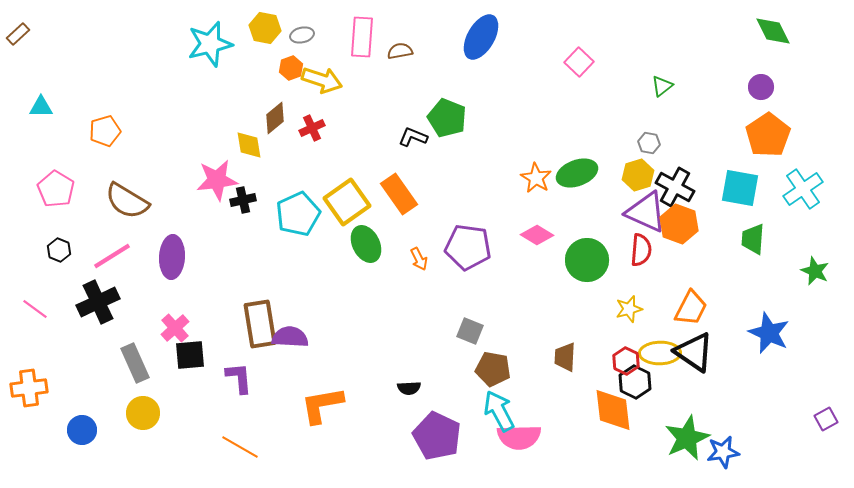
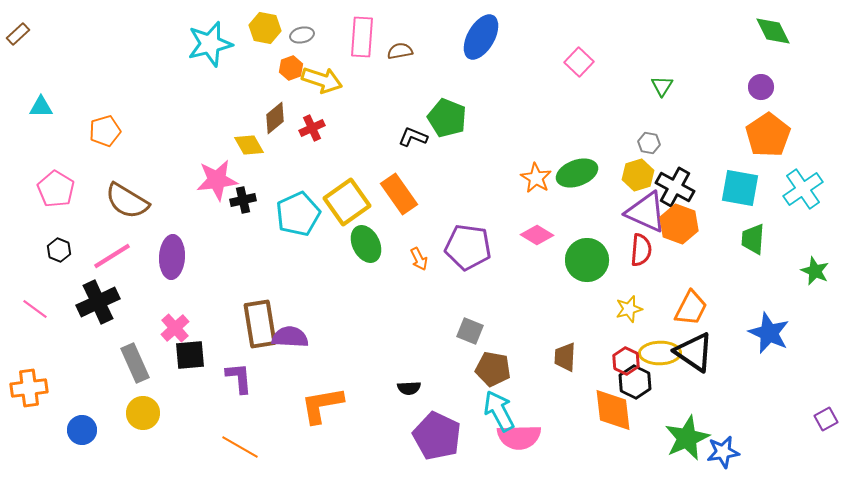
green triangle at (662, 86): rotated 20 degrees counterclockwise
yellow diamond at (249, 145): rotated 20 degrees counterclockwise
